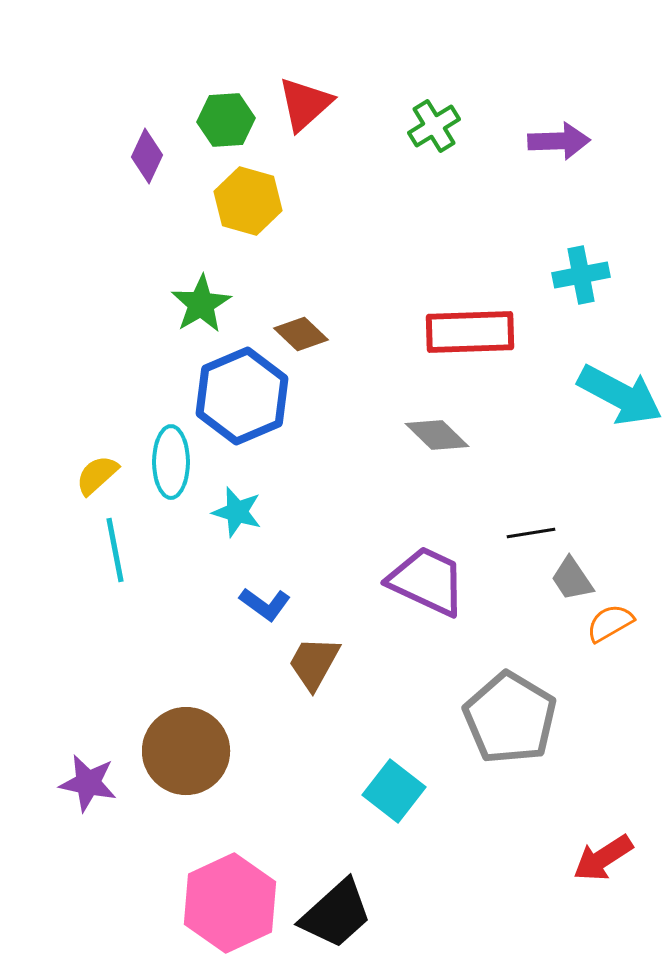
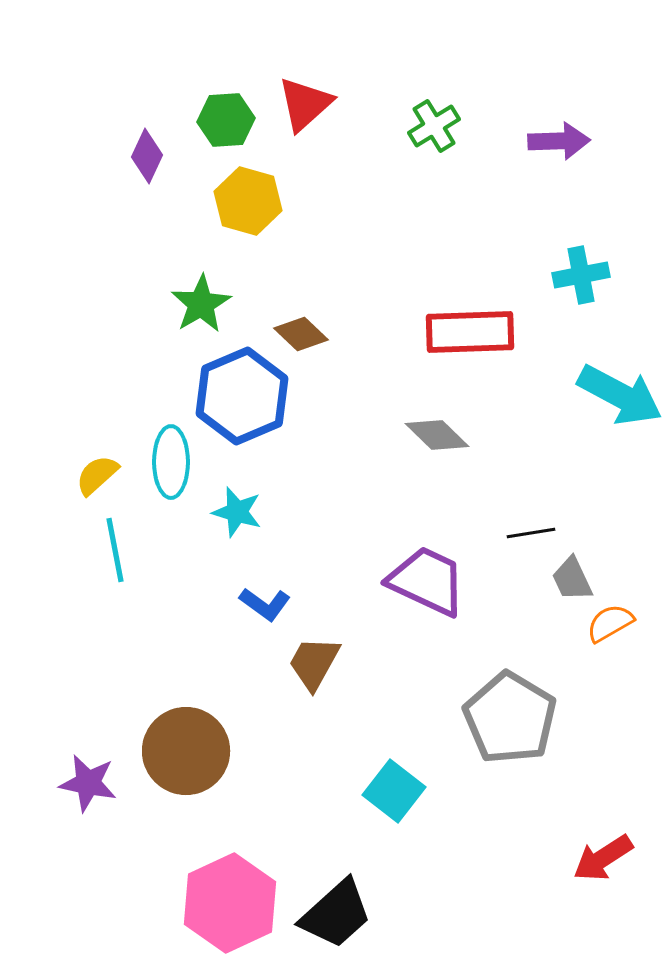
gray trapezoid: rotated 9 degrees clockwise
